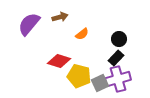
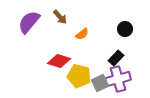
brown arrow: rotated 63 degrees clockwise
purple semicircle: moved 2 px up
black circle: moved 6 px right, 10 px up
